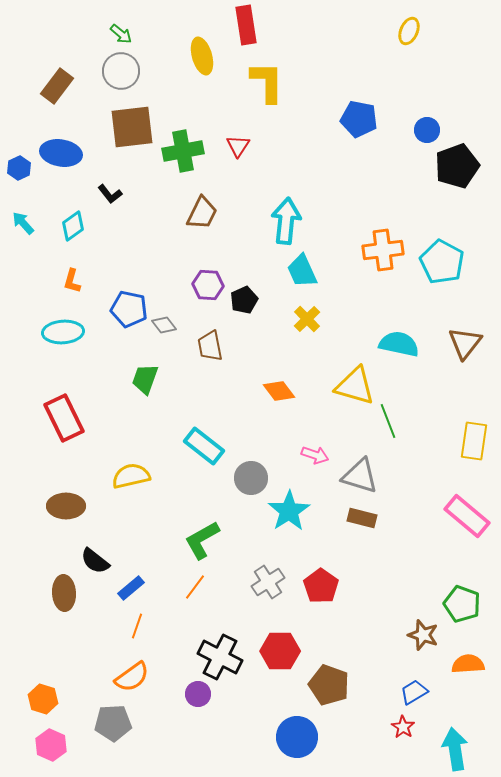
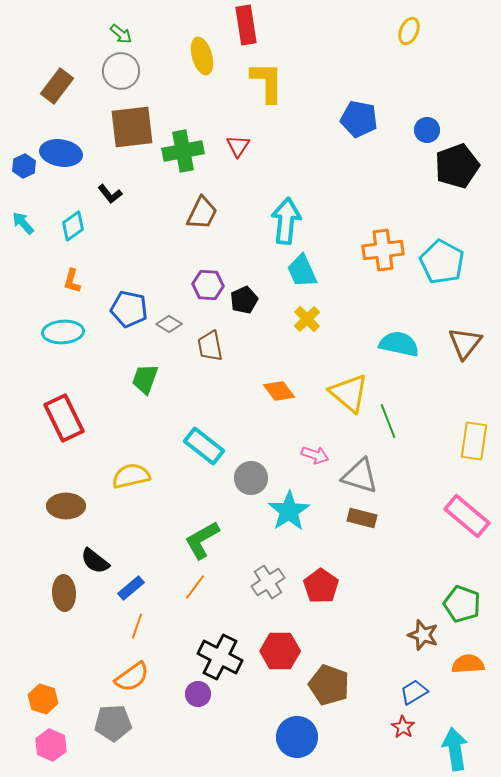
blue hexagon at (19, 168): moved 5 px right, 2 px up
gray diamond at (164, 325): moved 5 px right, 1 px up; rotated 20 degrees counterclockwise
yellow triangle at (355, 386): moved 6 px left, 7 px down; rotated 24 degrees clockwise
